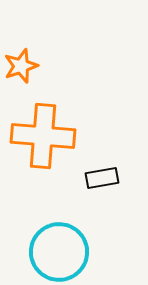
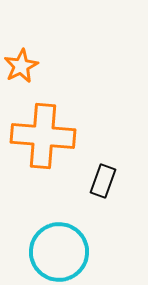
orange star: rotated 8 degrees counterclockwise
black rectangle: moved 1 px right, 3 px down; rotated 60 degrees counterclockwise
